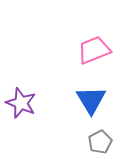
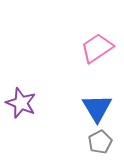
pink trapezoid: moved 3 px right, 2 px up; rotated 12 degrees counterclockwise
blue triangle: moved 6 px right, 8 px down
